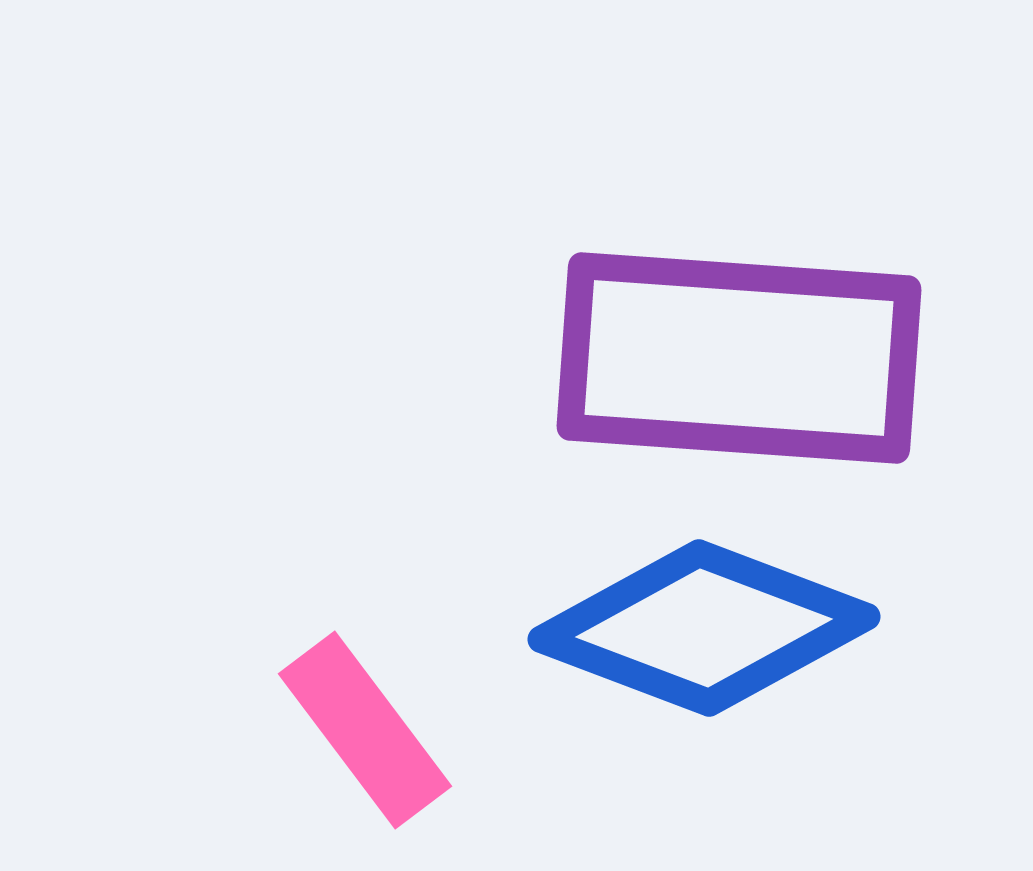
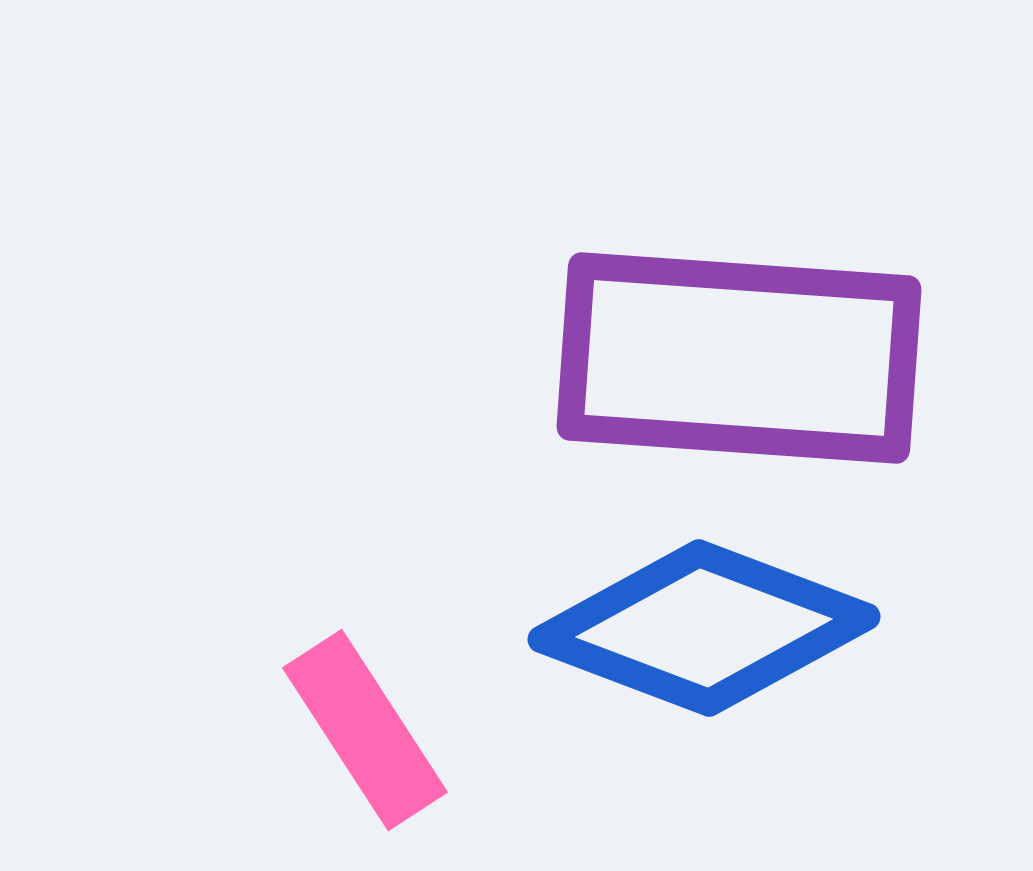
pink rectangle: rotated 4 degrees clockwise
